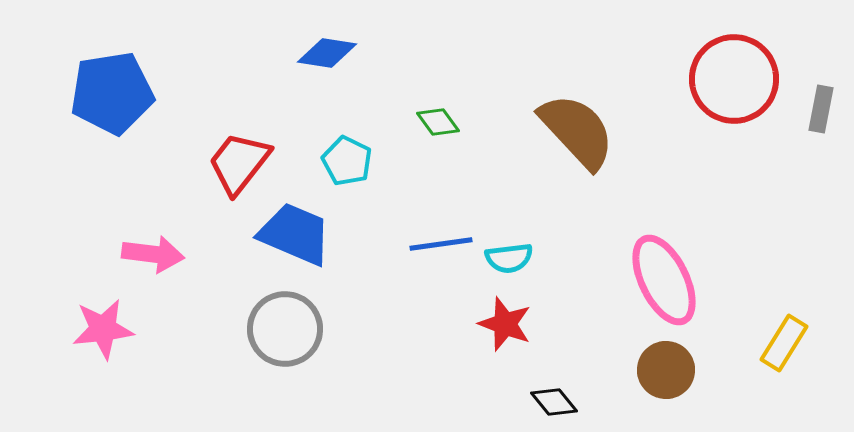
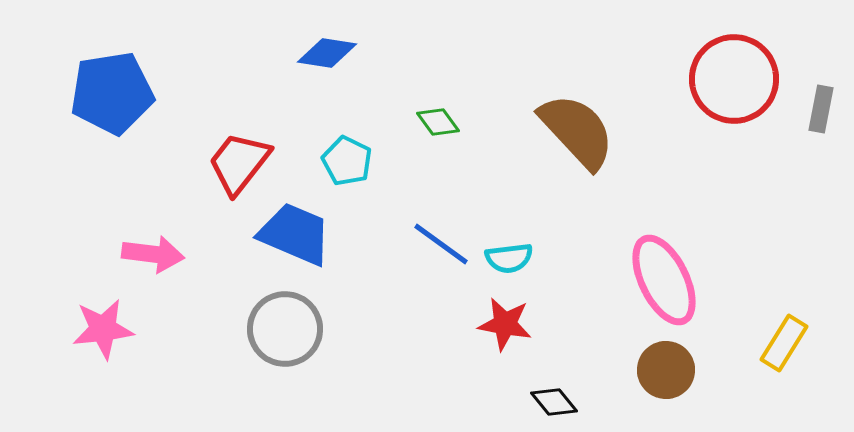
blue line: rotated 44 degrees clockwise
red star: rotated 10 degrees counterclockwise
